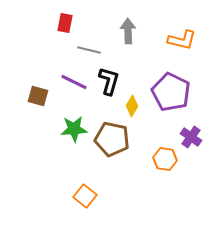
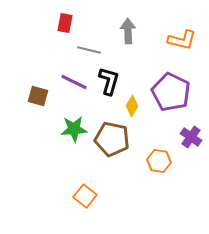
orange hexagon: moved 6 px left, 2 px down
